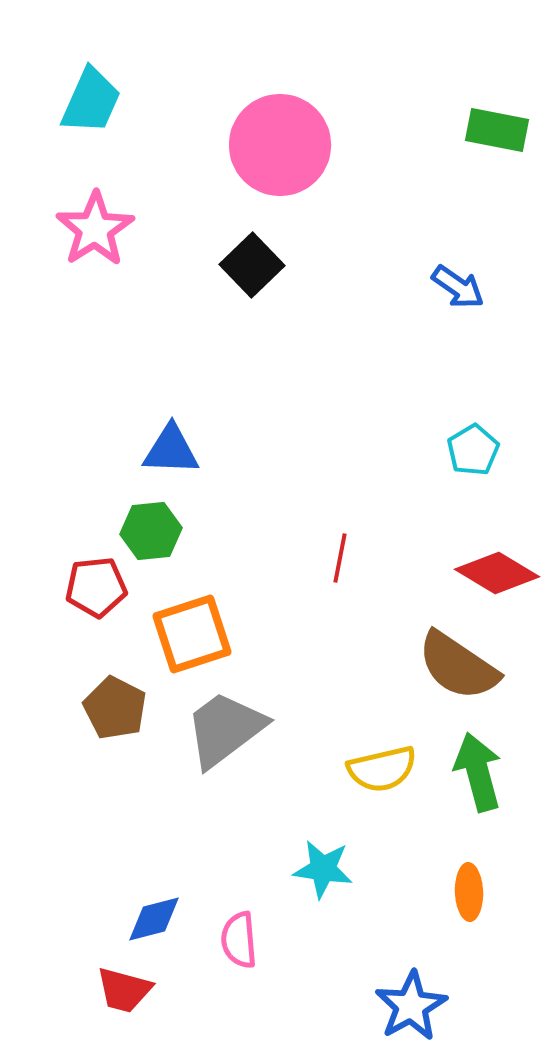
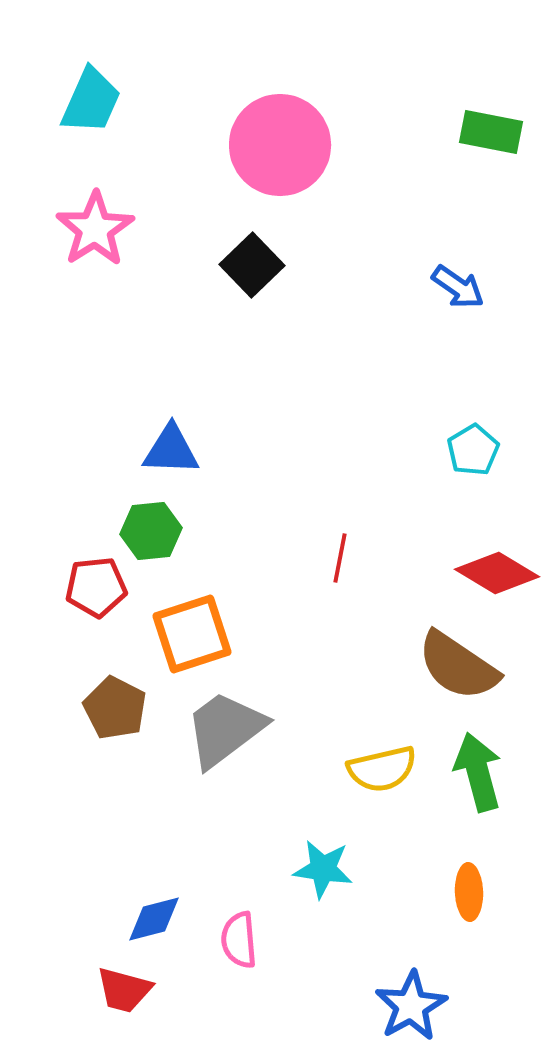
green rectangle: moved 6 px left, 2 px down
